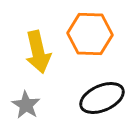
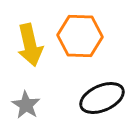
orange hexagon: moved 10 px left, 2 px down
yellow arrow: moved 8 px left, 7 px up
